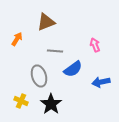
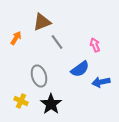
brown triangle: moved 4 px left
orange arrow: moved 1 px left, 1 px up
gray line: moved 2 px right, 9 px up; rotated 49 degrees clockwise
blue semicircle: moved 7 px right
